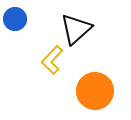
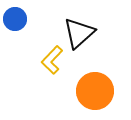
black triangle: moved 3 px right, 4 px down
